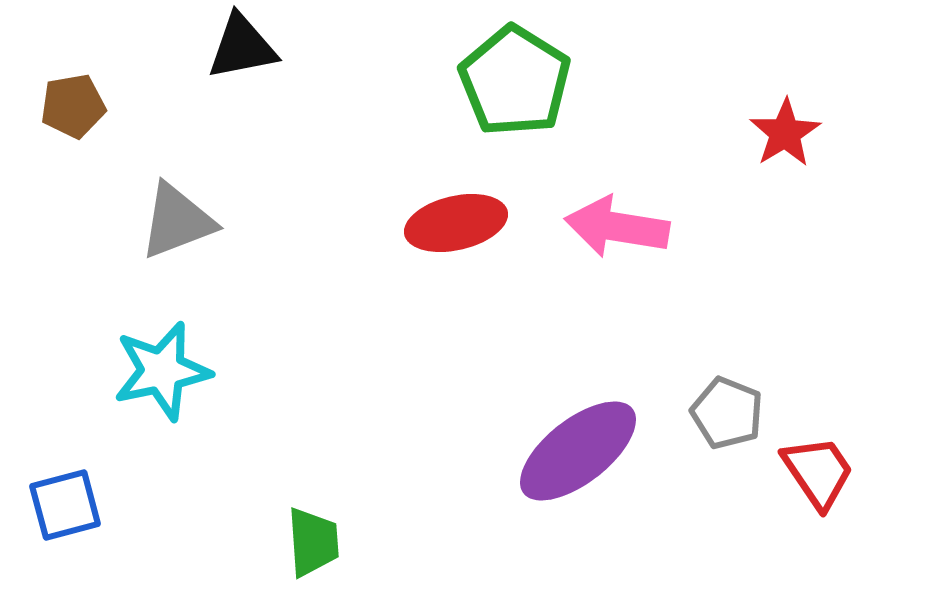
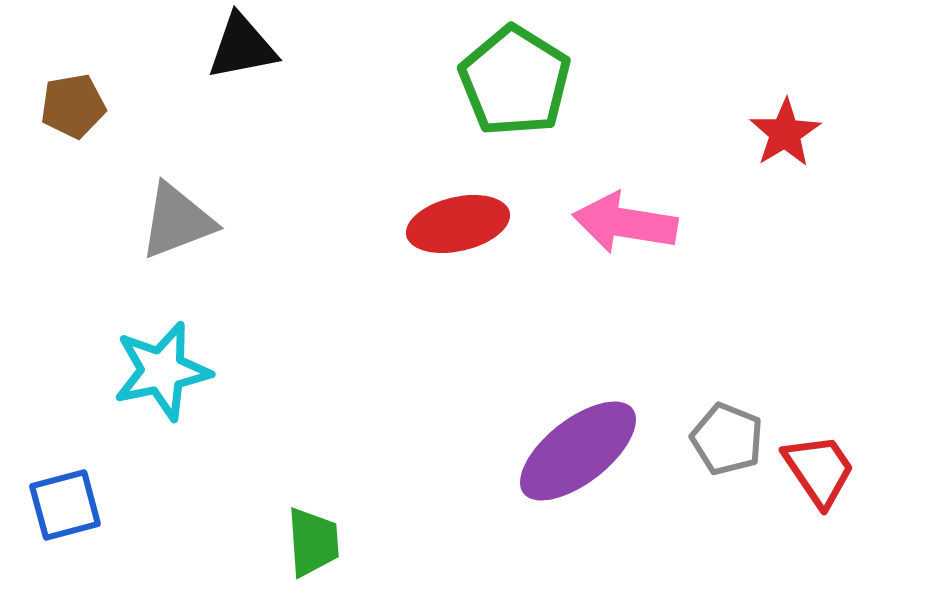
red ellipse: moved 2 px right, 1 px down
pink arrow: moved 8 px right, 4 px up
gray pentagon: moved 26 px down
red trapezoid: moved 1 px right, 2 px up
